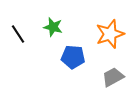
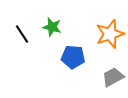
green star: moved 1 px left
black line: moved 4 px right
